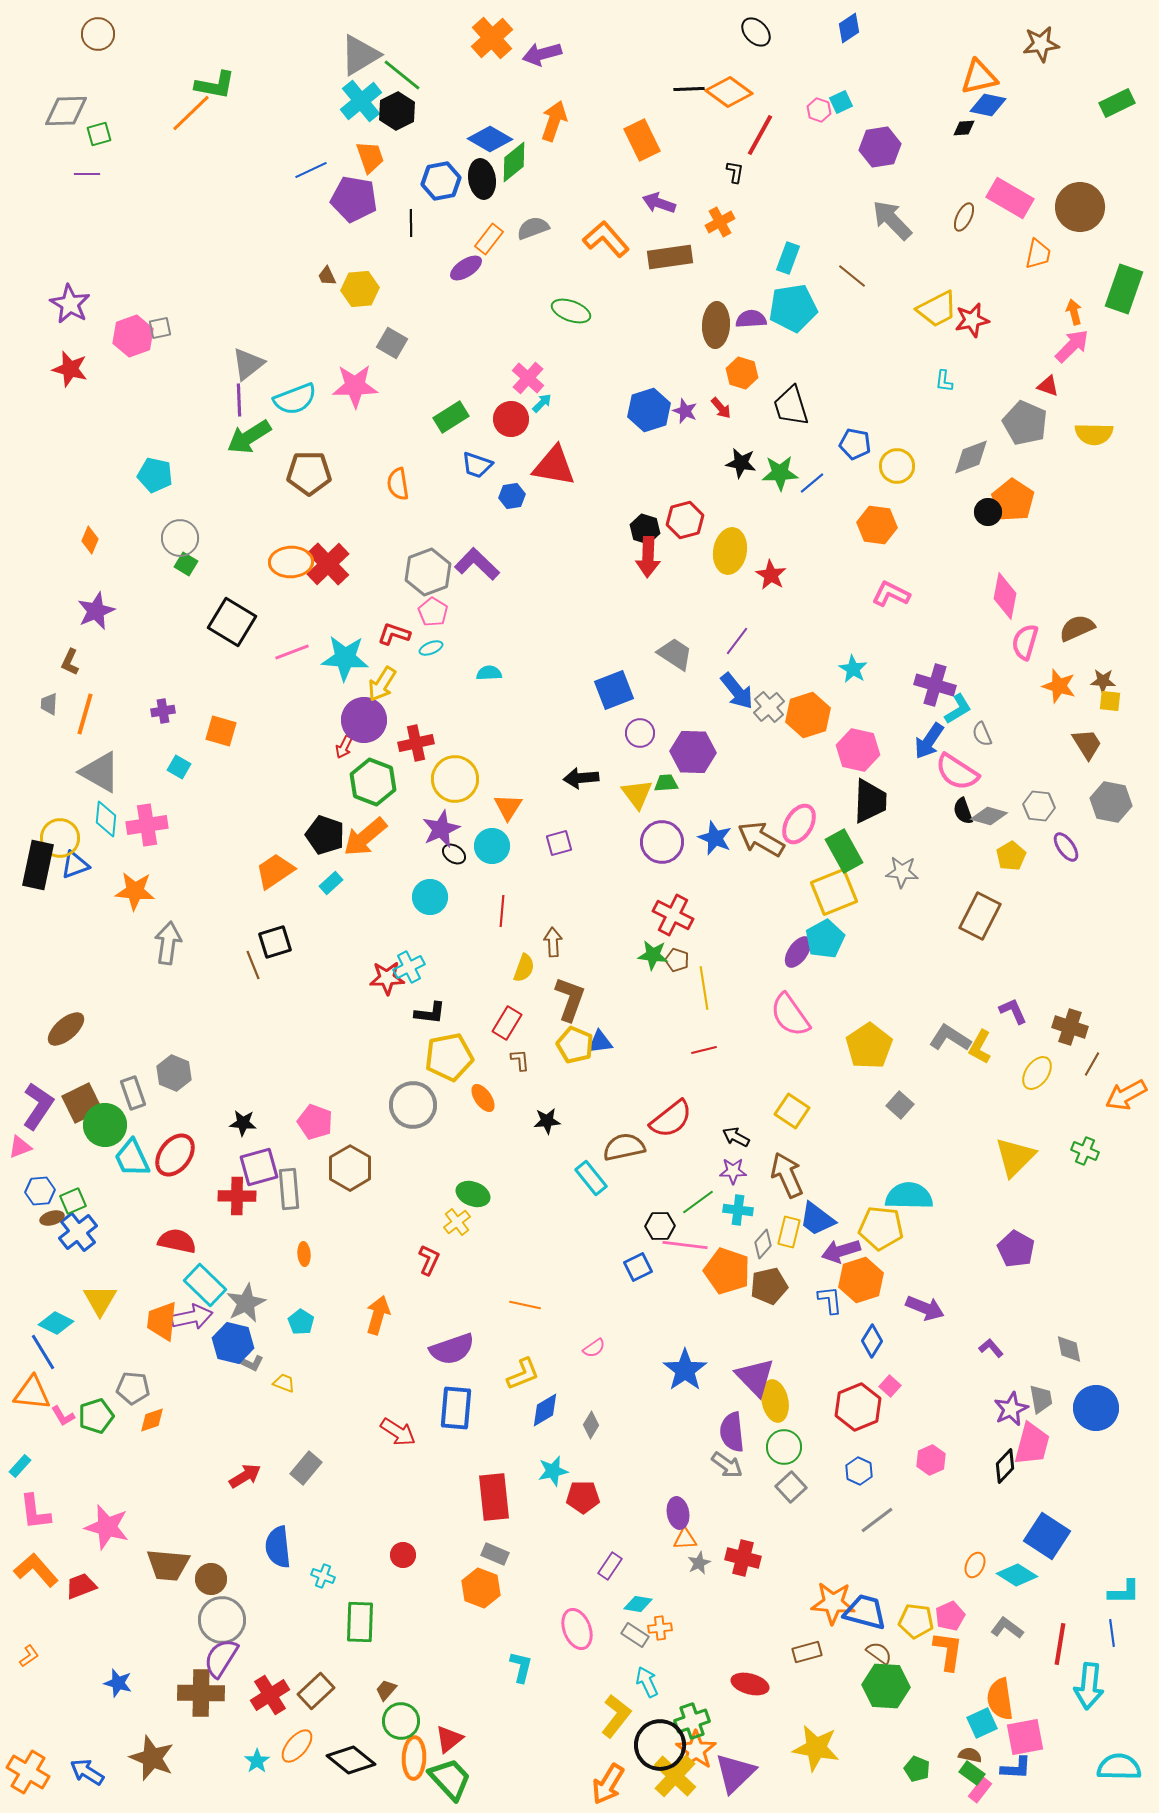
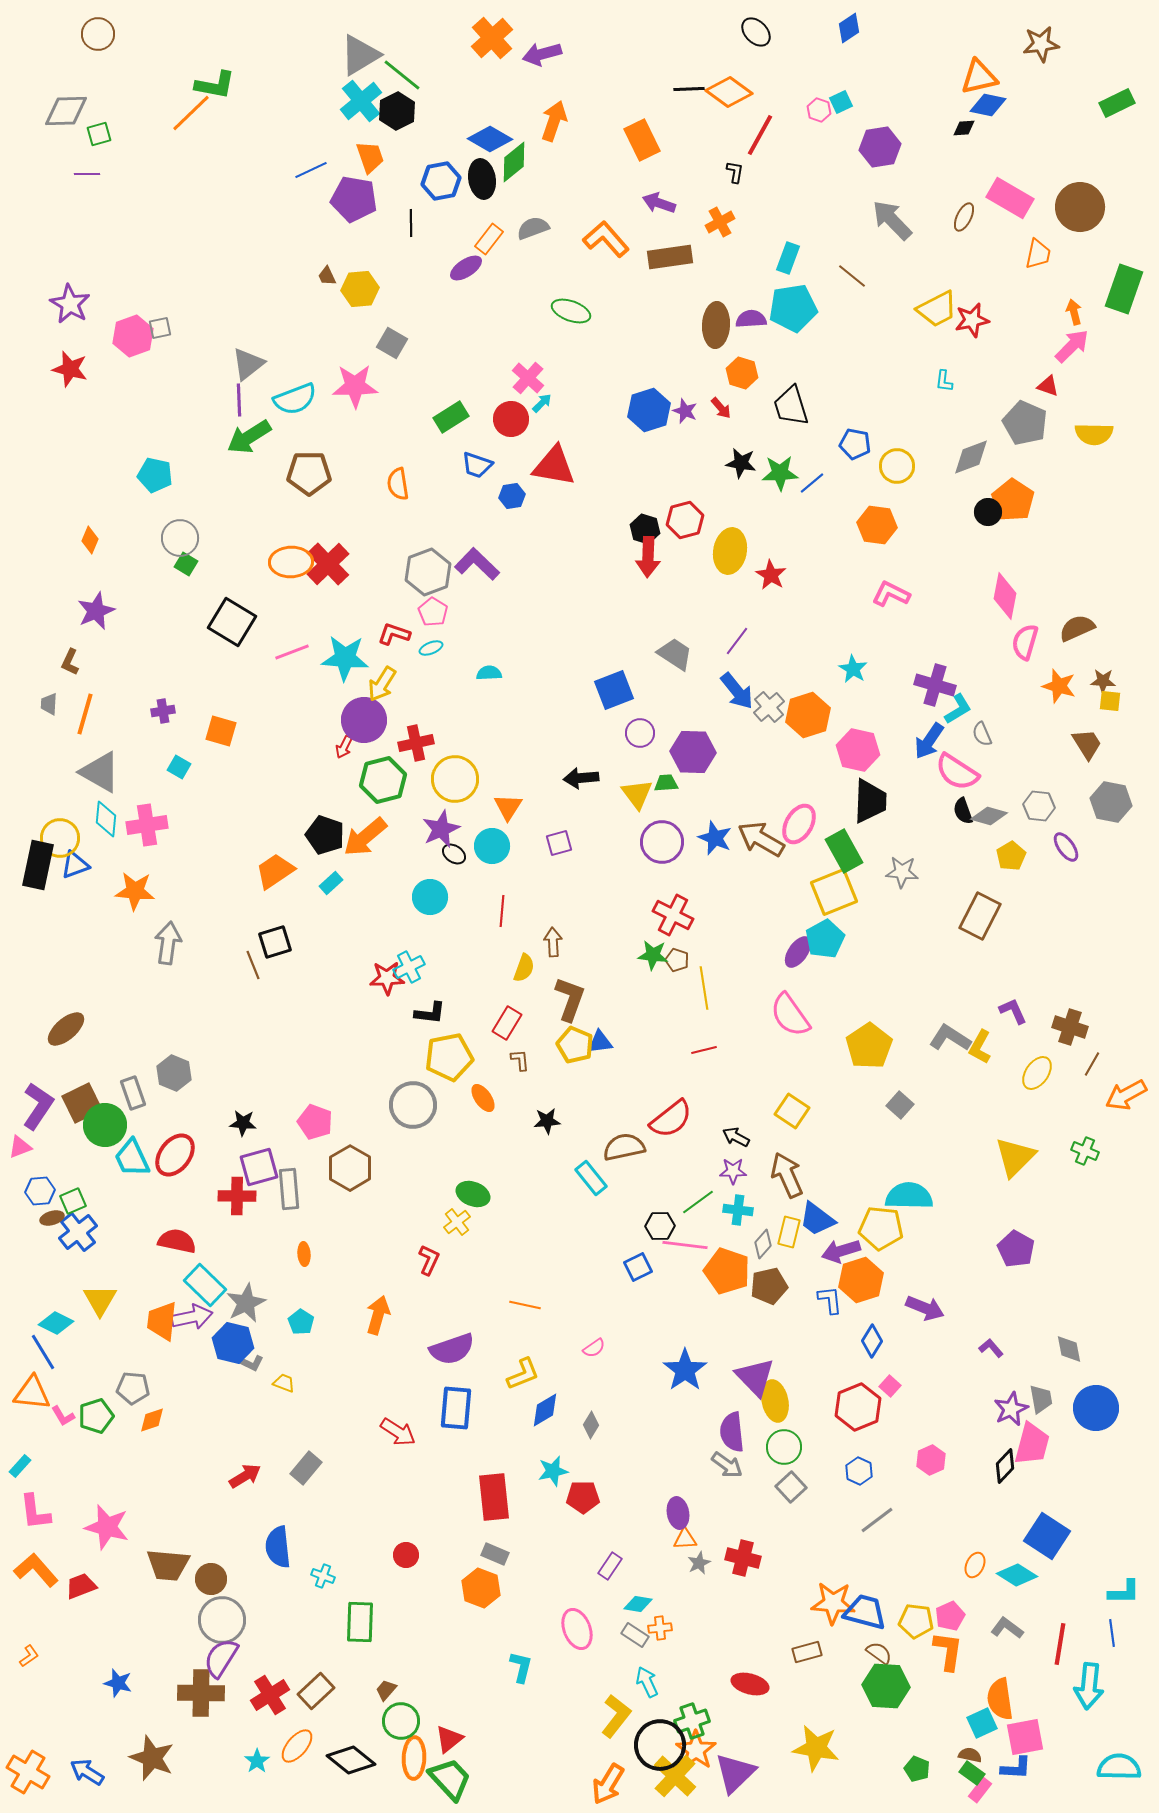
green hexagon at (373, 782): moved 10 px right, 2 px up; rotated 24 degrees clockwise
red circle at (403, 1555): moved 3 px right
